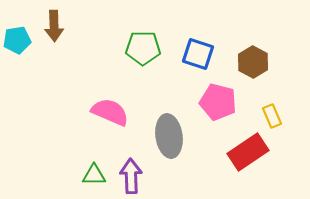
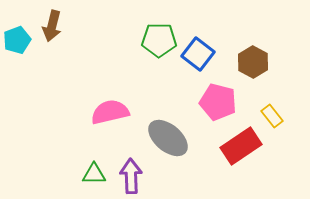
brown arrow: moved 2 px left; rotated 16 degrees clockwise
cyan pentagon: rotated 12 degrees counterclockwise
green pentagon: moved 16 px right, 8 px up
blue square: rotated 20 degrees clockwise
pink semicircle: rotated 36 degrees counterclockwise
yellow rectangle: rotated 15 degrees counterclockwise
gray ellipse: moved 1 px left, 2 px down; rotated 42 degrees counterclockwise
red rectangle: moved 7 px left, 6 px up
green triangle: moved 1 px up
